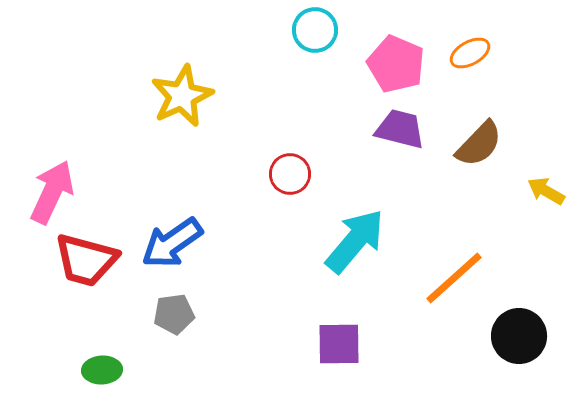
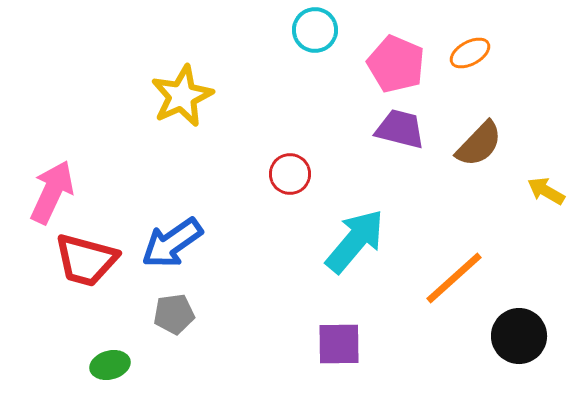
green ellipse: moved 8 px right, 5 px up; rotated 12 degrees counterclockwise
